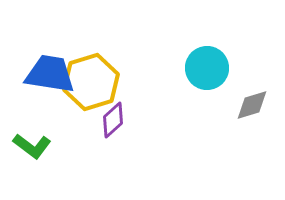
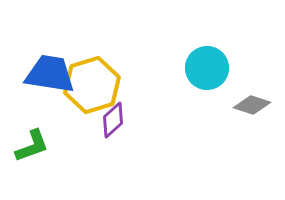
yellow hexagon: moved 1 px right, 3 px down
gray diamond: rotated 36 degrees clockwise
green L-shape: rotated 57 degrees counterclockwise
